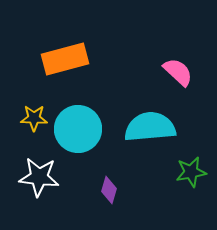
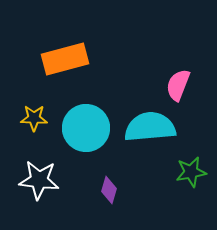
pink semicircle: moved 13 px down; rotated 112 degrees counterclockwise
cyan circle: moved 8 px right, 1 px up
white star: moved 3 px down
